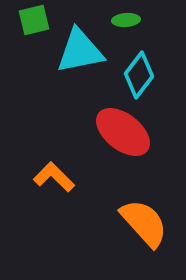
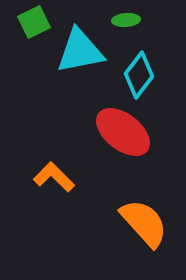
green square: moved 2 px down; rotated 12 degrees counterclockwise
